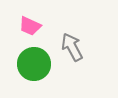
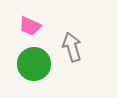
gray arrow: rotated 12 degrees clockwise
